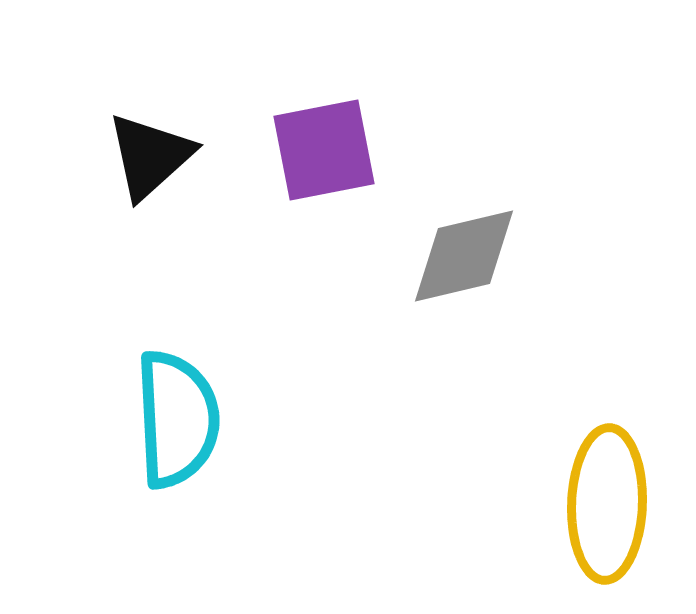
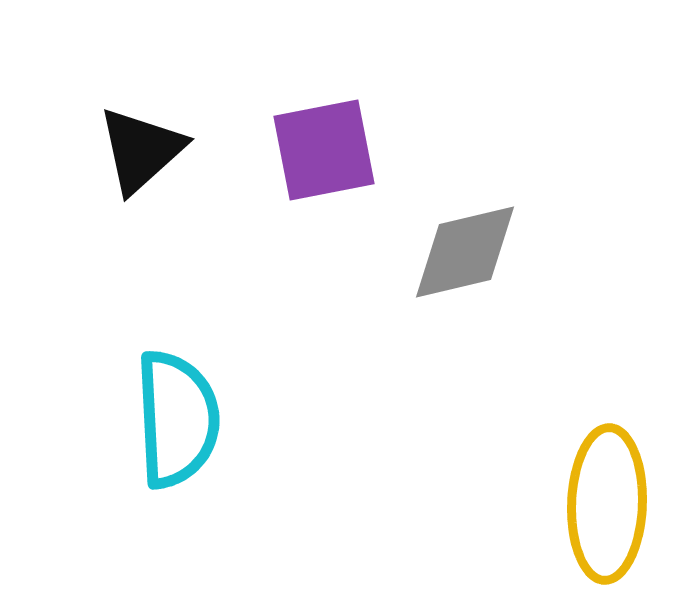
black triangle: moved 9 px left, 6 px up
gray diamond: moved 1 px right, 4 px up
